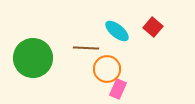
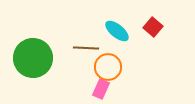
orange circle: moved 1 px right, 2 px up
pink rectangle: moved 17 px left
